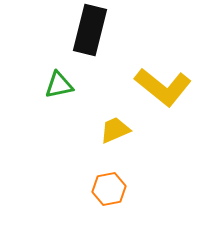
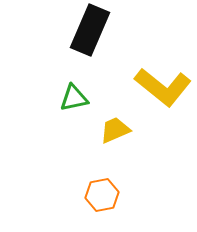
black rectangle: rotated 9 degrees clockwise
green triangle: moved 15 px right, 13 px down
orange hexagon: moved 7 px left, 6 px down
